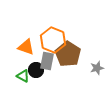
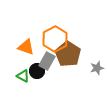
orange hexagon: moved 2 px right, 1 px up; rotated 10 degrees clockwise
gray rectangle: rotated 18 degrees clockwise
black circle: moved 1 px right, 1 px down
